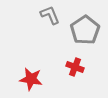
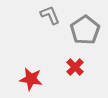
red cross: rotated 24 degrees clockwise
